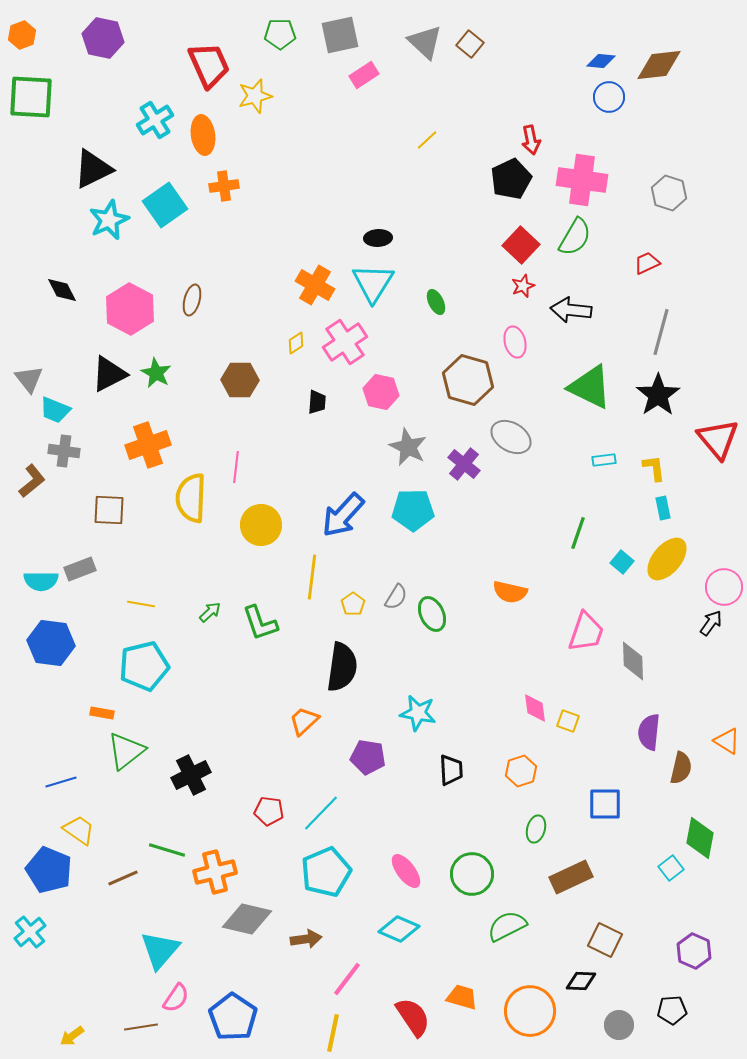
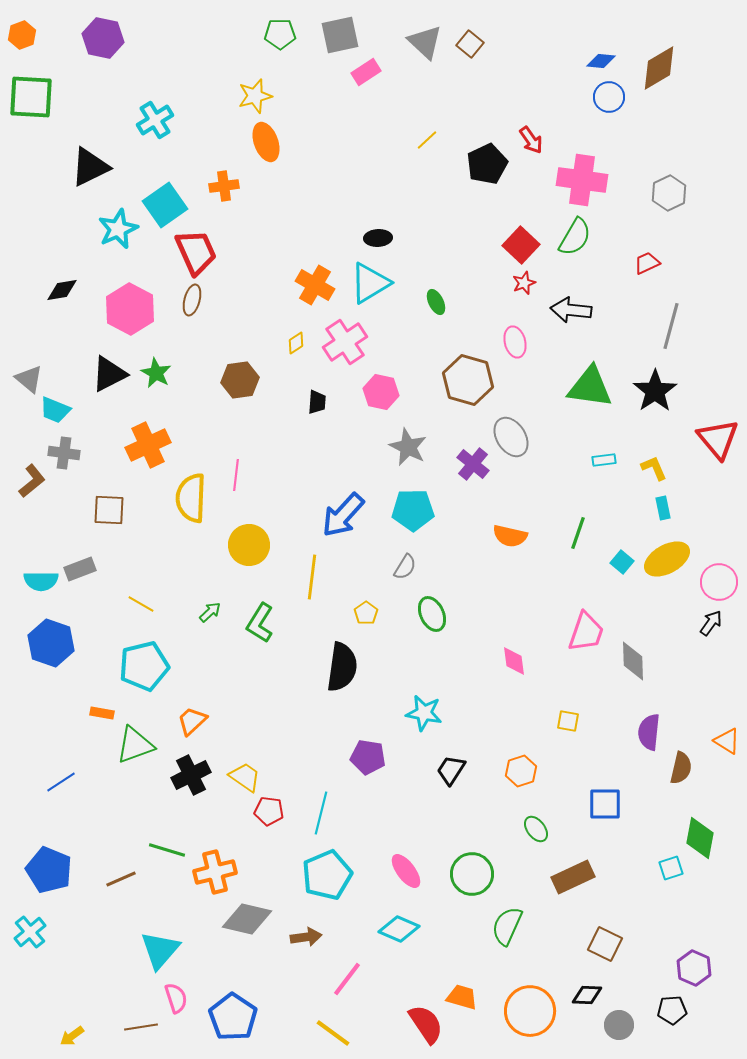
red trapezoid at (209, 65): moved 13 px left, 187 px down
brown diamond at (659, 65): moved 3 px down; rotated 24 degrees counterclockwise
pink rectangle at (364, 75): moved 2 px right, 3 px up
orange ellipse at (203, 135): moved 63 px right, 7 px down; rotated 12 degrees counterclockwise
red arrow at (531, 140): rotated 24 degrees counterclockwise
black triangle at (93, 169): moved 3 px left, 2 px up
black pentagon at (511, 179): moved 24 px left, 15 px up
gray hexagon at (669, 193): rotated 16 degrees clockwise
cyan star at (109, 220): moved 9 px right, 9 px down
cyan triangle at (373, 283): moved 3 px left; rotated 27 degrees clockwise
red star at (523, 286): moved 1 px right, 3 px up
black diamond at (62, 290): rotated 72 degrees counterclockwise
gray line at (661, 332): moved 10 px right, 6 px up
gray triangle at (29, 379): rotated 12 degrees counterclockwise
brown hexagon at (240, 380): rotated 9 degrees counterclockwise
green triangle at (590, 387): rotated 18 degrees counterclockwise
black star at (658, 395): moved 3 px left, 4 px up
gray ellipse at (511, 437): rotated 27 degrees clockwise
orange cross at (148, 445): rotated 6 degrees counterclockwise
gray cross at (64, 451): moved 2 px down
purple cross at (464, 464): moved 9 px right
pink line at (236, 467): moved 8 px down
yellow L-shape at (654, 468): rotated 16 degrees counterclockwise
yellow circle at (261, 525): moved 12 px left, 20 px down
yellow ellipse at (667, 559): rotated 21 degrees clockwise
pink circle at (724, 587): moved 5 px left, 5 px up
orange semicircle at (510, 592): moved 56 px up
gray semicircle at (396, 597): moved 9 px right, 30 px up
yellow line at (141, 604): rotated 20 degrees clockwise
yellow pentagon at (353, 604): moved 13 px right, 9 px down
green L-shape at (260, 623): rotated 51 degrees clockwise
blue hexagon at (51, 643): rotated 12 degrees clockwise
pink diamond at (535, 708): moved 21 px left, 47 px up
cyan star at (418, 713): moved 6 px right
orange trapezoid at (304, 721): moved 112 px left
yellow square at (568, 721): rotated 10 degrees counterclockwise
green triangle at (126, 751): moved 9 px right, 6 px up; rotated 18 degrees clockwise
black trapezoid at (451, 770): rotated 144 degrees counterclockwise
blue line at (61, 782): rotated 16 degrees counterclockwise
cyan line at (321, 813): rotated 30 degrees counterclockwise
green ellipse at (536, 829): rotated 52 degrees counterclockwise
yellow trapezoid at (79, 830): moved 166 px right, 53 px up
cyan square at (671, 868): rotated 20 degrees clockwise
cyan pentagon at (326, 872): moved 1 px right, 3 px down
brown rectangle at (571, 877): moved 2 px right
brown line at (123, 878): moved 2 px left, 1 px down
green semicircle at (507, 926): rotated 39 degrees counterclockwise
brown arrow at (306, 939): moved 2 px up
brown square at (605, 940): moved 4 px down
purple hexagon at (694, 951): moved 17 px down
black diamond at (581, 981): moved 6 px right, 14 px down
pink semicircle at (176, 998): rotated 52 degrees counterclockwise
red semicircle at (413, 1017): moved 13 px right, 7 px down
yellow line at (333, 1033): rotated 66 degrees counterclockwise
